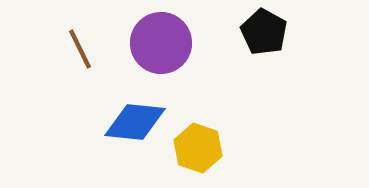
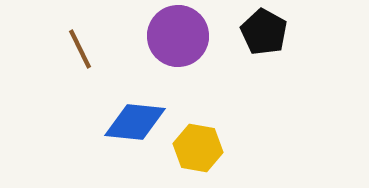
purple circle: moved 17 px right, 7 px up
yellow hexagon: rotated 9 degrees counterclockwise
